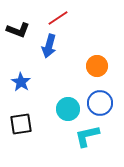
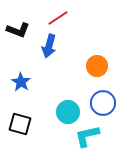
blue circle: moved 3 px right
cyan circle: moved 3 px down
black square: moved 1 px left; rotated 25 degrees clockwise
